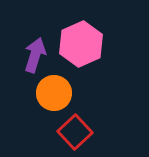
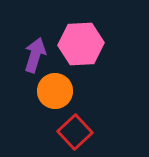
pink hexagon: rotated 21 degrees clockwise
orange circle: moved 1 px right, 2 px up
